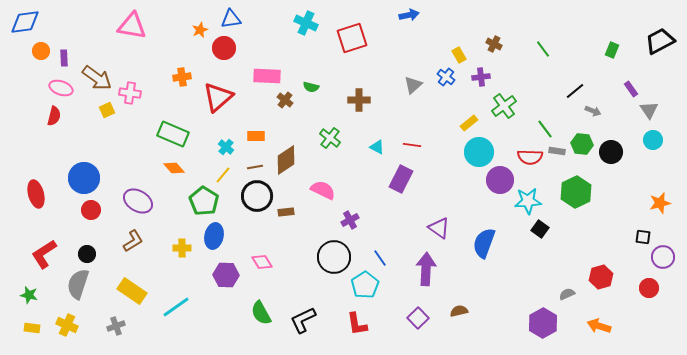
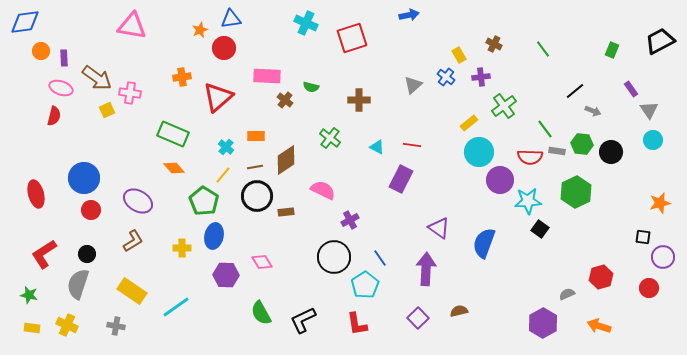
gray cross at (116, 326): rotated 30 degrees clockwise
